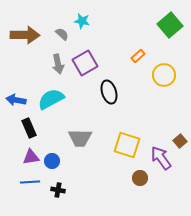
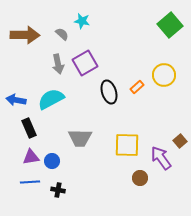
orange rectangle: moved 1 px left, 31 px down
yellow square: rotated 16 degrees counterclockwise
